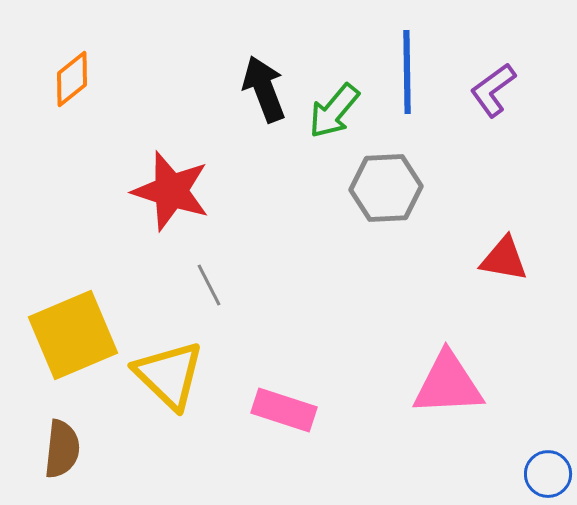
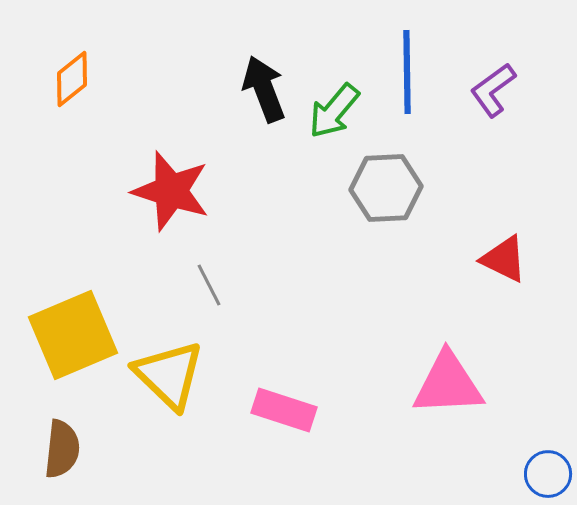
red triangle: rotated 16 degrees clockwise
